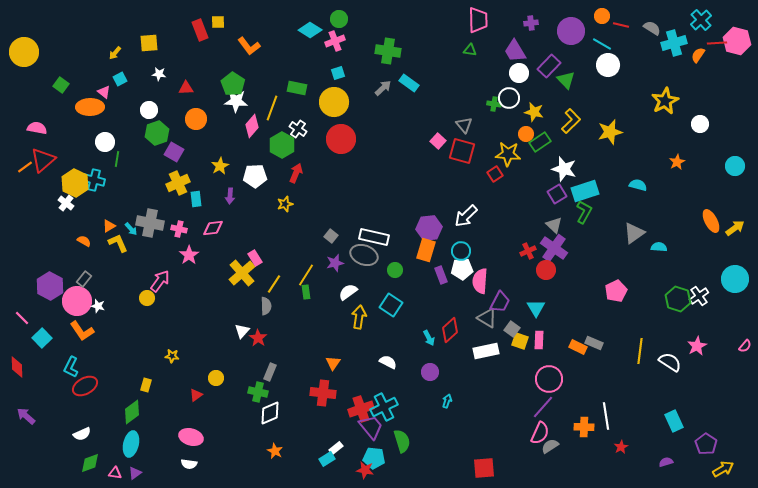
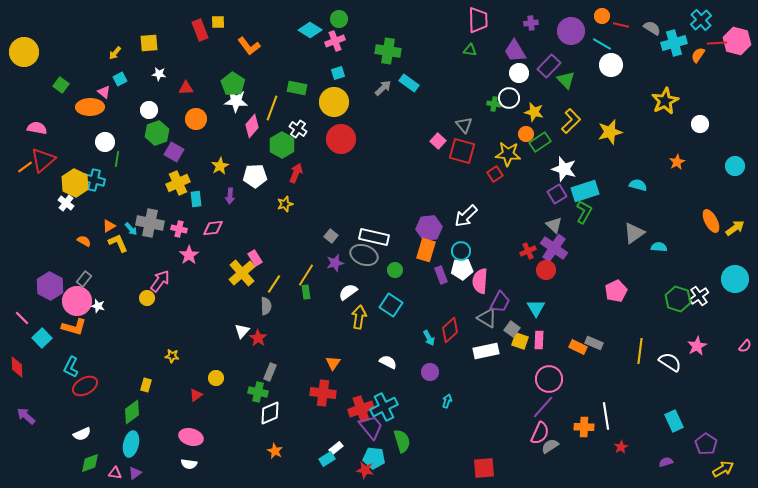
white circle at (608, 65): moved 3 px right
orange L-shape at (82, 331): moved 8 px left, 4 px up; rotated 40 degrees counterclockwise
